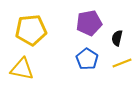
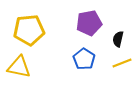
yellow pentagon: moved 2 px left
black semicircle: moved 1 px right, 1 px down
blue pentagon: moved 3 px left
yellow triangle: moved 3 px left, 2 px up
